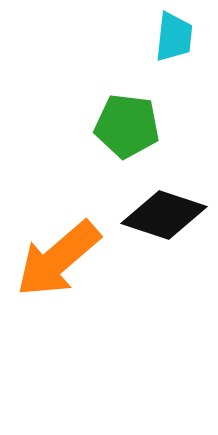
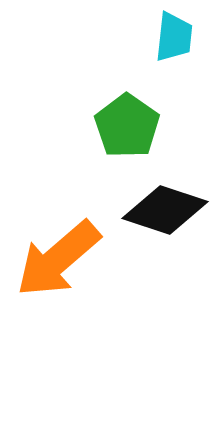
green pentagon: rotated 28 degrees clockwise
black diamond: moved 1 px right, 5 px up
